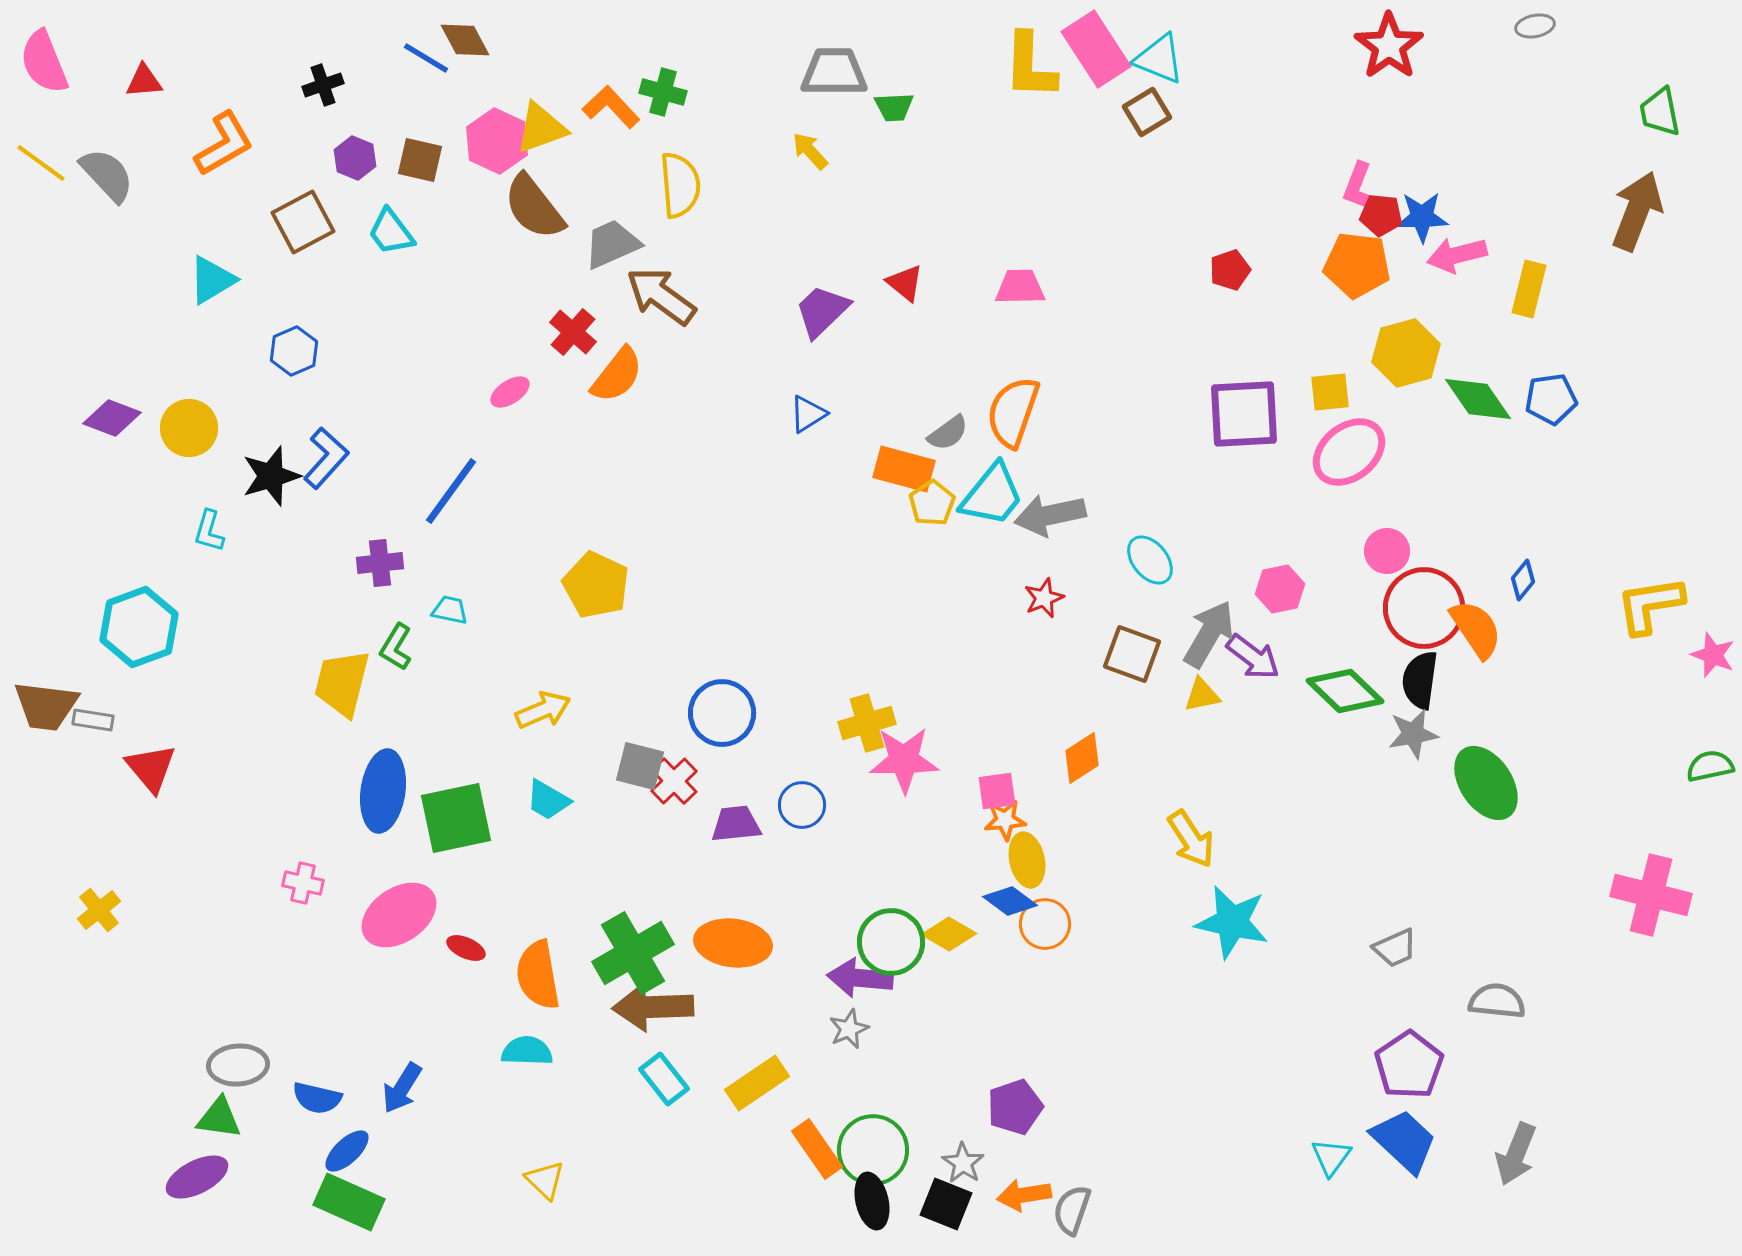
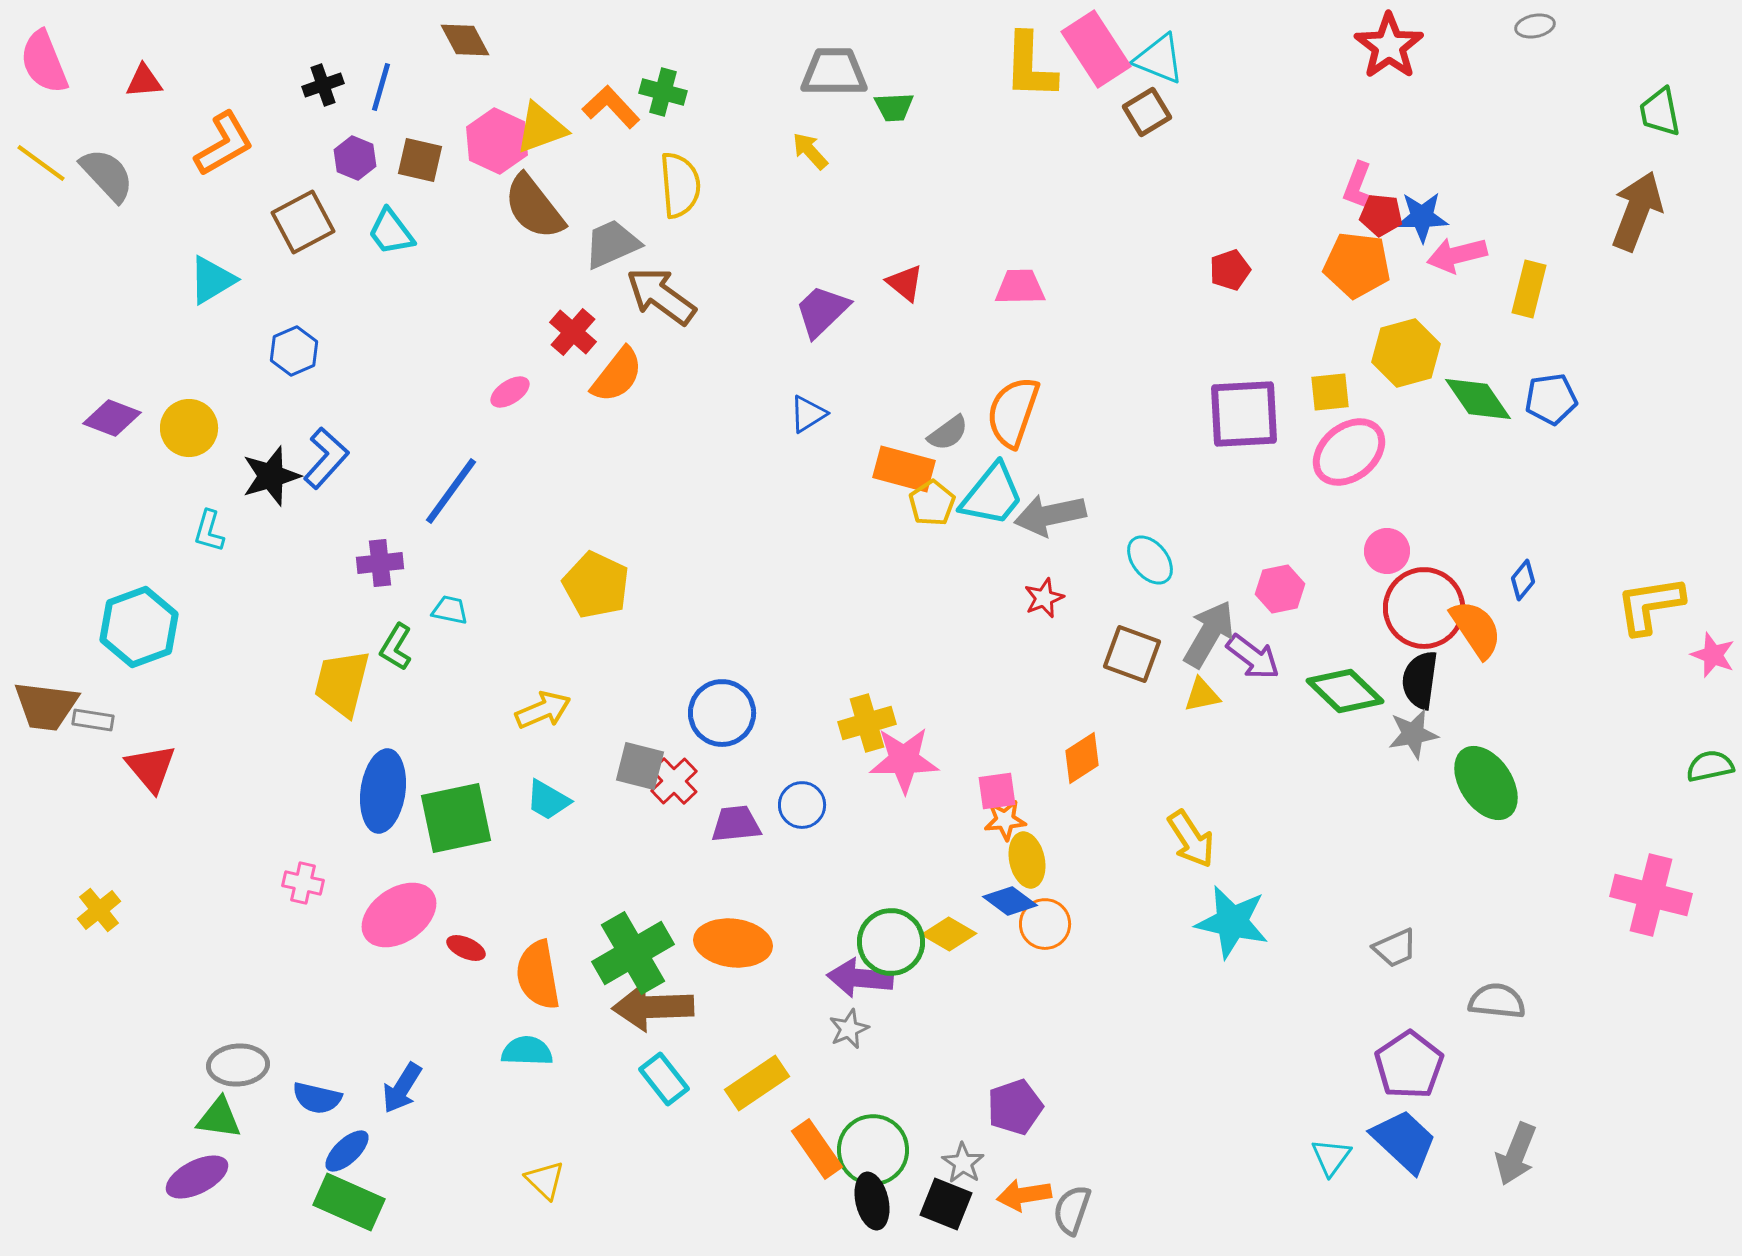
blue line at (426, 58): moved 45 px left, 29 px down; rotated 75 degrees clockwise
